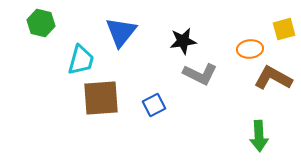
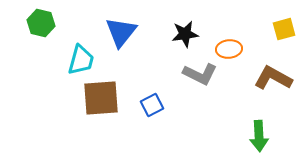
black star: moved 2 px right, 7 px up
orange ellipse: moved 21 px left
blue square: moved 2 px left
